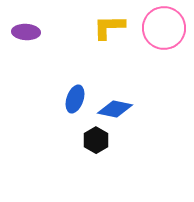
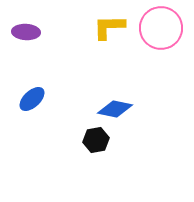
pink circle: moved 3 px left
blue ellipse: moved 43 px left; rotated 28 degrees clockwise
black hexagon: rotated 20 degrees clockwise
